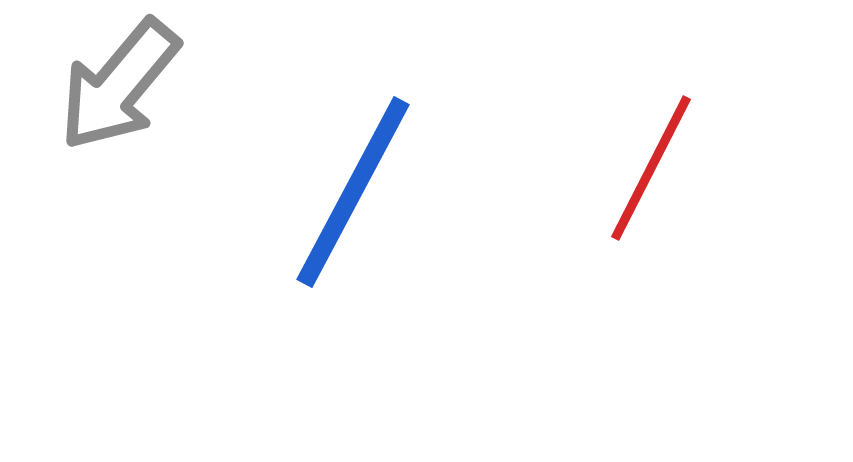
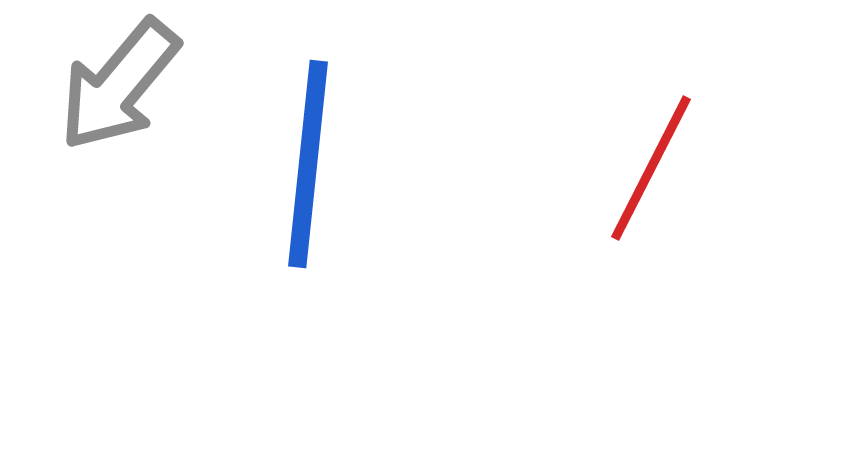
blue line: moved 45 px left, 28 px up; rotated 22 degrees counterclockwise
